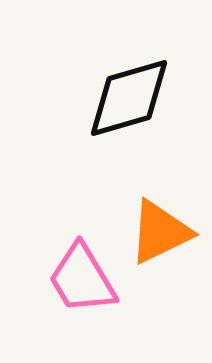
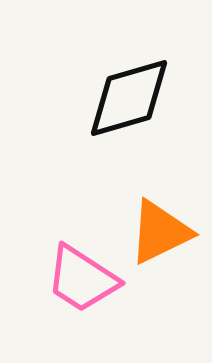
pink trapezoid: rotated 26 degrees counterclockwise
